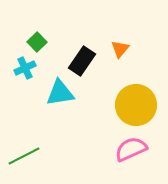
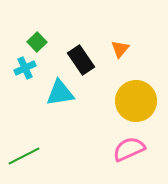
black rectangle: moved 1 px left, 1 px up; rotated 68 degrees counterclockwise
yellow circle: moved 4 px up
pink semicircle: moved 2 px left
